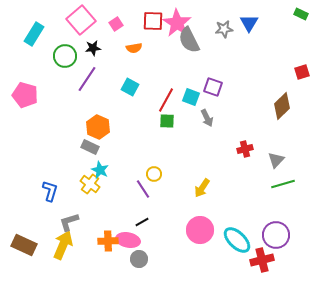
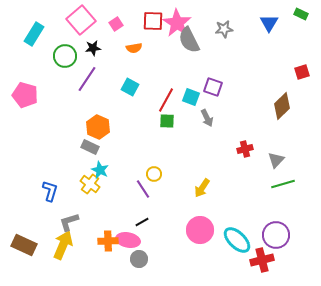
blue triangle at (249, 23): moved 20 px right
